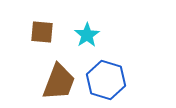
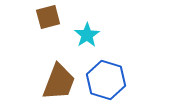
brown square: moved 6 px right, 15 px up; rotated 20 degrees counterclockwise
